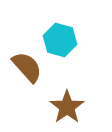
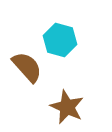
brown star: rotated 12 degrees counterclockwise
